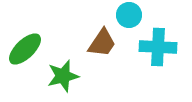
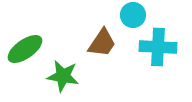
cyan circle: moved 4 px right
green ellipse: rotated 9 degrees clockwise
green star: rotated 24 degrees clockwise
